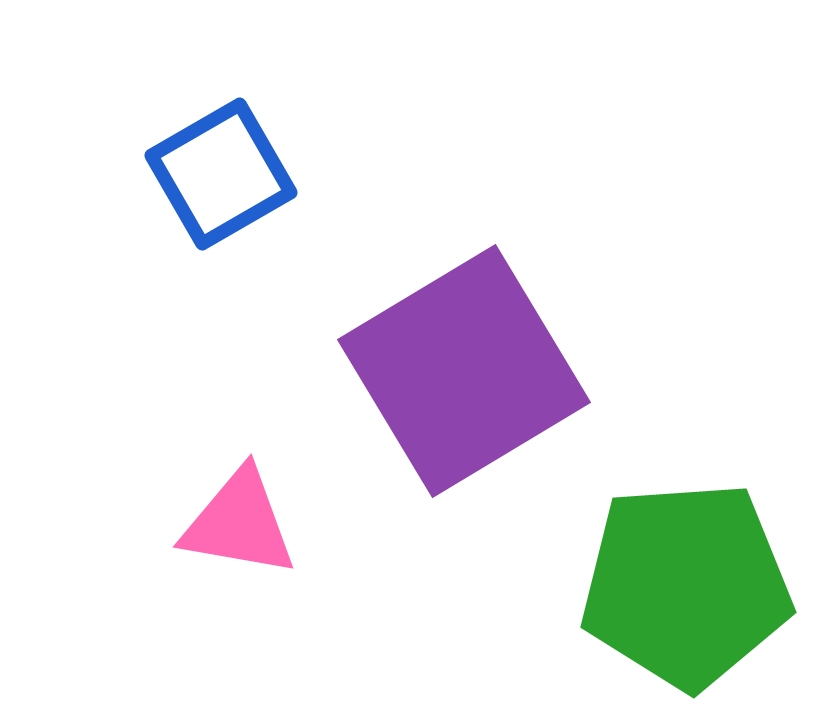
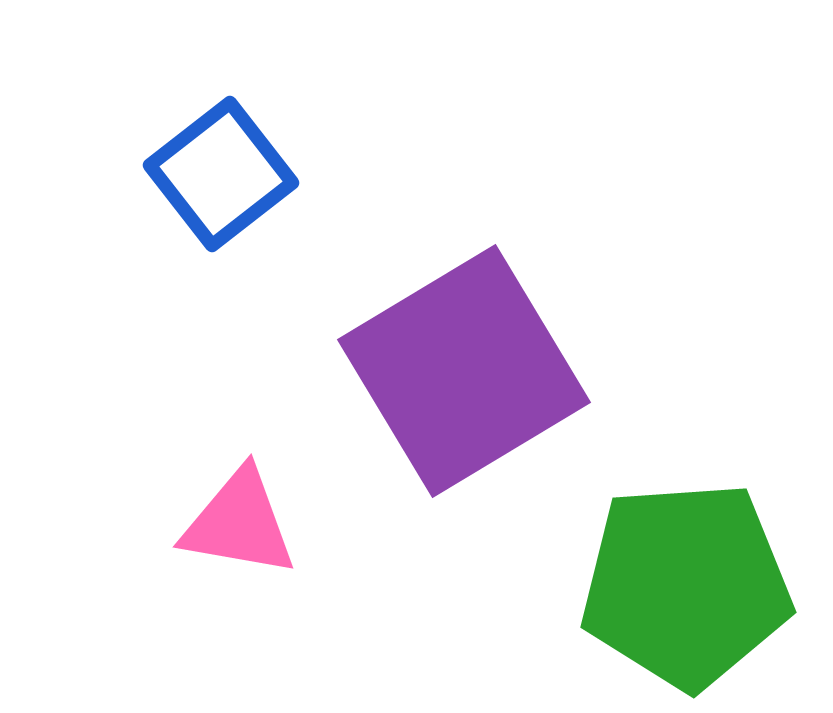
blue square: rotated 8 degrees counterclockwise
